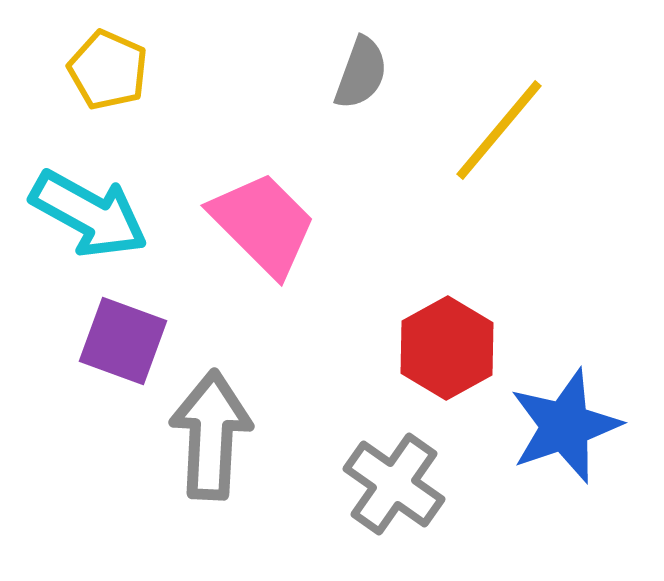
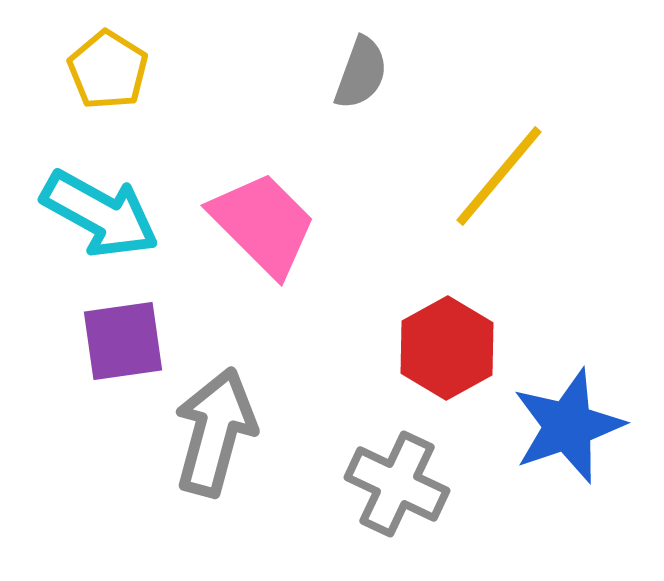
yellow pentagon: rotated 8 degrees clockwise
yellow line: moved 46 px down
cyan arrow: moved 11 px right
purple square: rotated 28 degrees counterclockwise
blue star: moved 3 px right
gray arrow: moved 4 px right, 3 px up; rotated 12 degrees clockwise
gray cross: moved 3 px right; rotated 10 degrees counterclockwise
